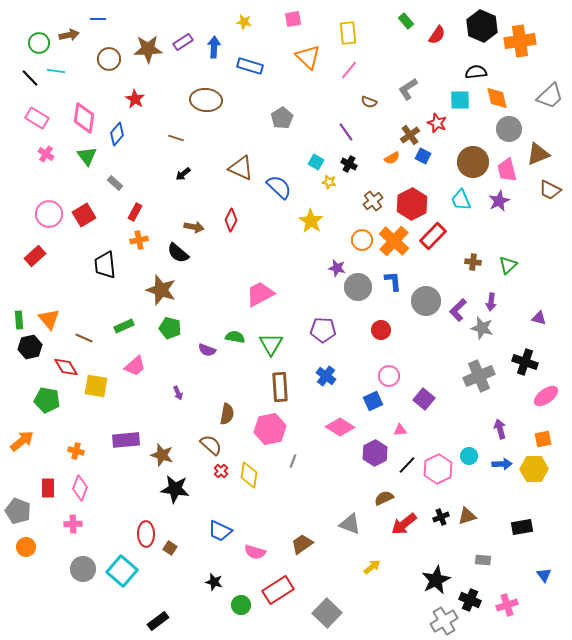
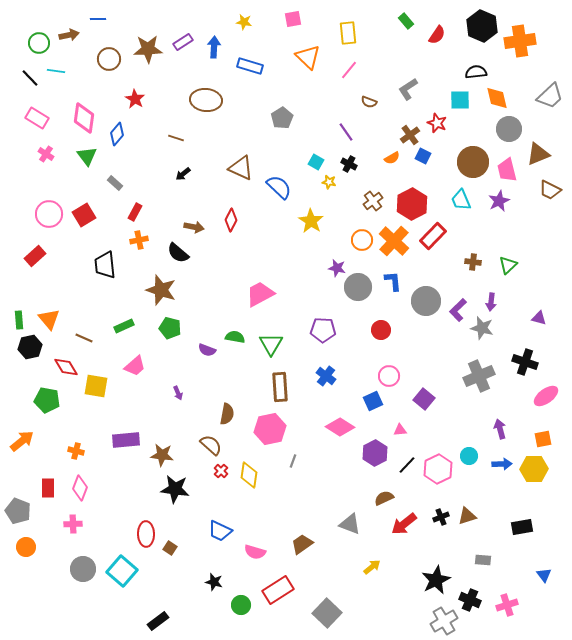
brown star at (162, 455): rotated 10 degrees counterclockwise
